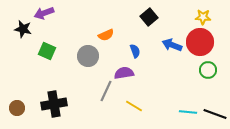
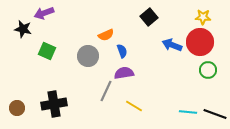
blue semicircle: moved 13 px left
